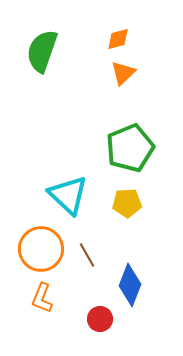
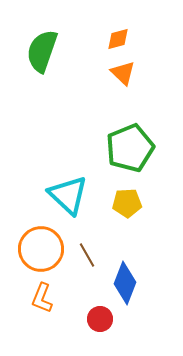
orange triangle: rotated 32 degrees counterclockwise
blue diamond: moved 5 px left, 2 px up
